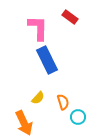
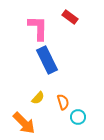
orange arrow: rotated 20 degrees counterclockwise
